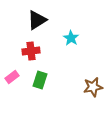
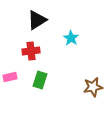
pink rectangle: moved 2 px left; rotated 24 degrees clockwise
